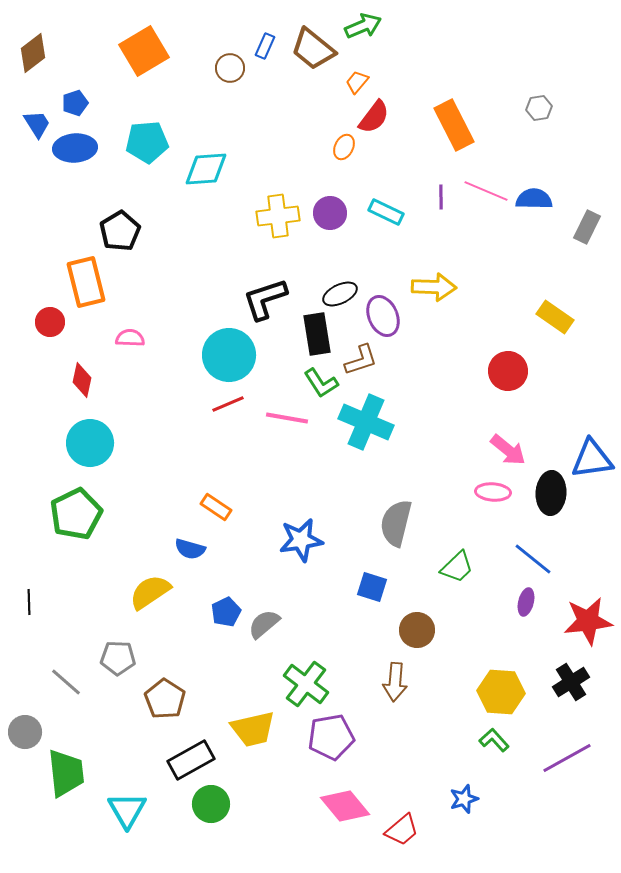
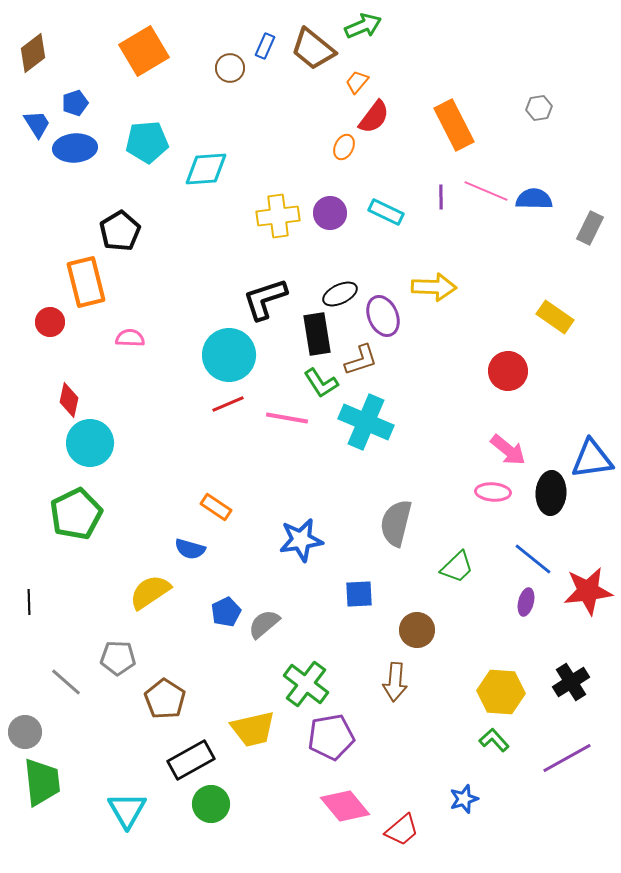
gray rectangle at (587, 227): moved 3 px right, 1 px down
red diamond at (82, 380): moved 13 px left, 20 px down
blue square at (372, 587): moved 13 px left, 7 px down; rotated 20 degrees counterclockwise
red star at (588, 621): moved 30 px up
green trapezoid at (66, 773): moved 24 px left, 9 px down
